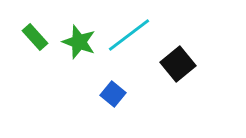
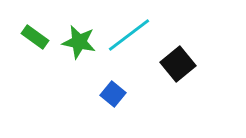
green rectangle: rotated 12 degrees counterclockwise
green star: rotated 8 degrees counterclockwise
